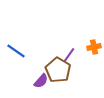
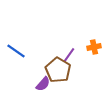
purple semicircle: moved 2 px right, 3 px down
